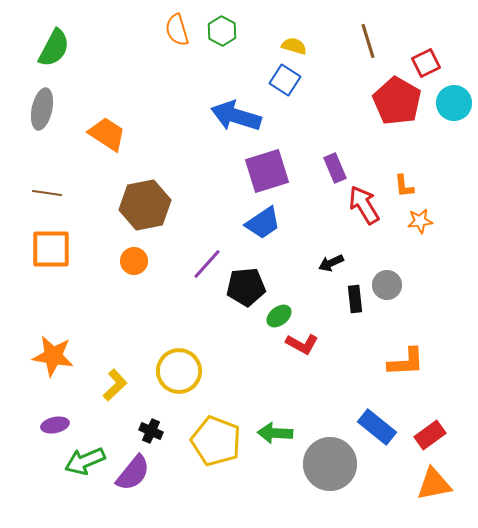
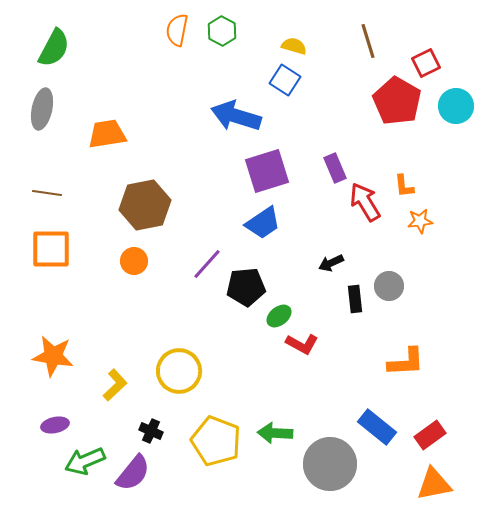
orange semicircle at (177, 30): rotated 28 degrees clockwise
cyan circle at (454, 103): moved 2 px right, 3 px down
orange trapezoid at (107, 134): rotated 42 degrees counterclockwise
red arrow at (364, 205): moved 1 px right, 3 px up
gray circle at (387, 285): moved 2 px right, 1 px down
